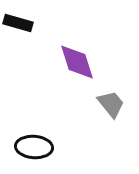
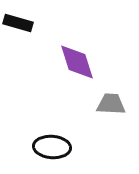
gray trapezoid: rotated 48 degrees counterclockwise
black ellipse: moved 18 px right
